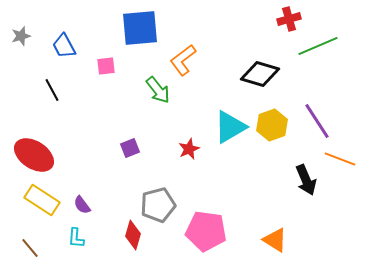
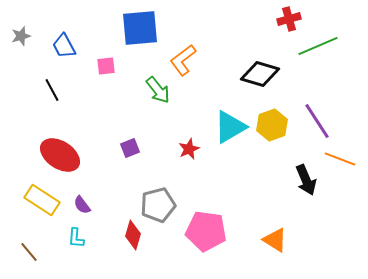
red ellipse: moved 26 px right
brown line: moved 1 px left, 4 px down
